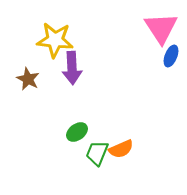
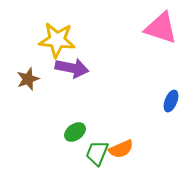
pink triangle: rotated 39 degrees counterclockwise
yellow star: moved 2 px right
blue ellipse: moved 45 px down
purple arrow: rotated 76 degrees counterclockwise
brown star: rotated 25 degrees clockwise
green ellipse: moved 2 px left
